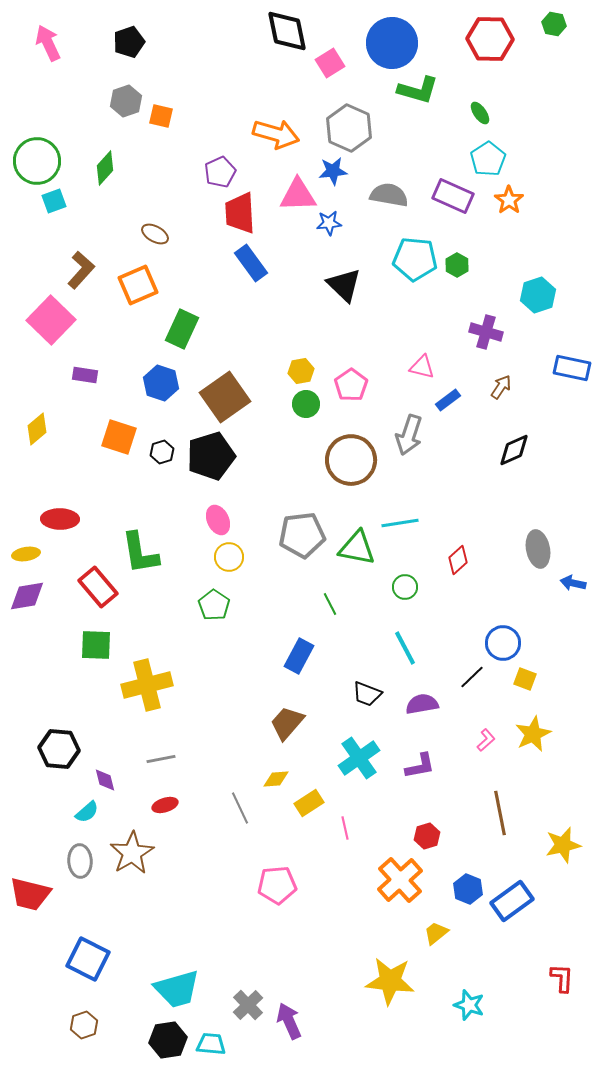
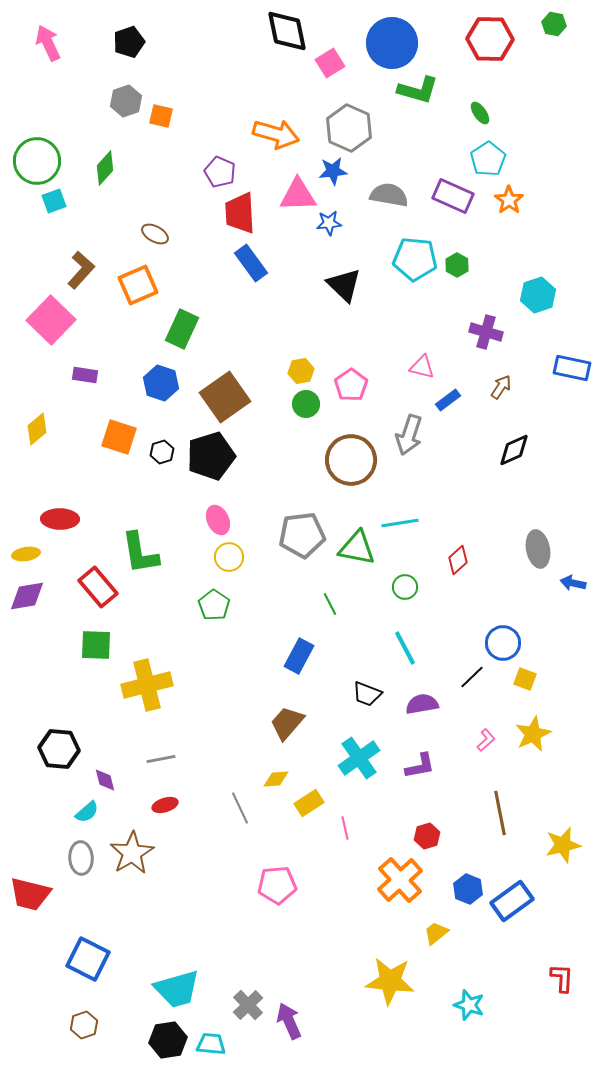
purple pentagon at (220, 172): rotated 24 degrees counterclockwise
gray ellipse at (80, 861): moved 1 px right, 3 px up
